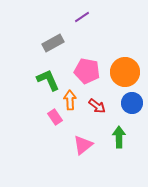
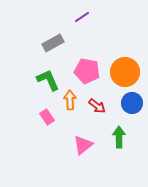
pink rectangle: moved 8 px left
